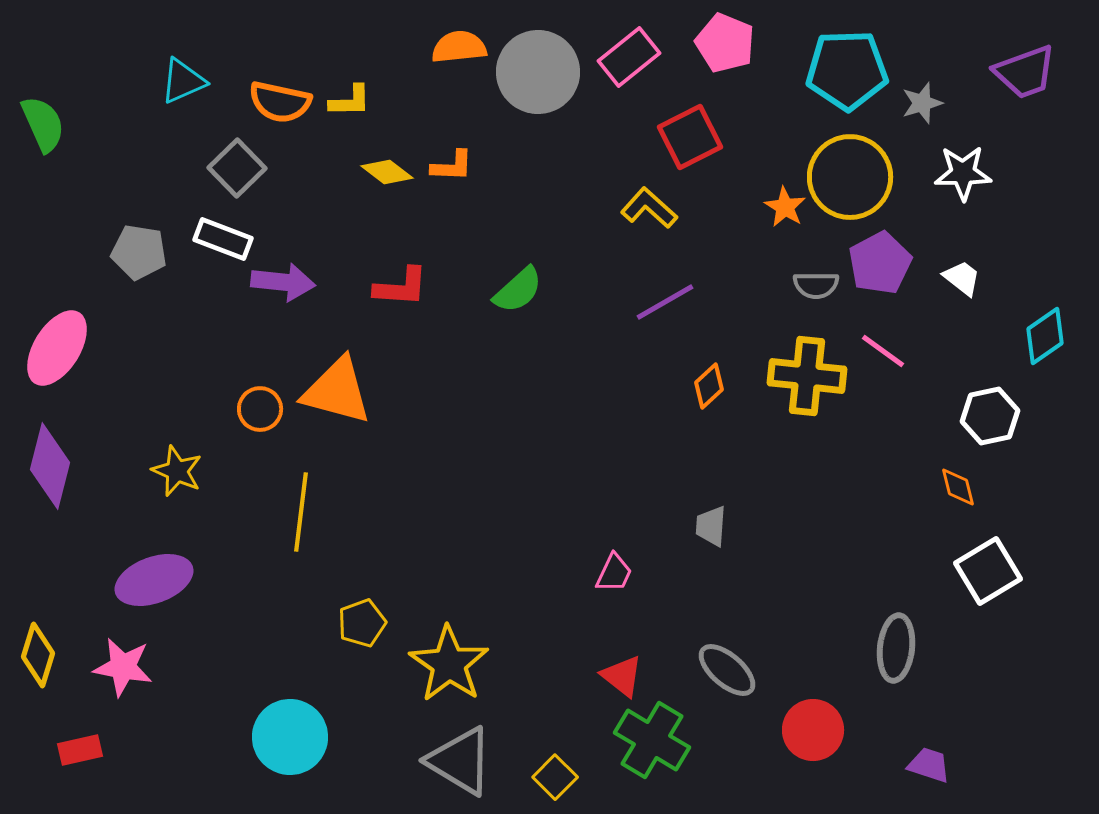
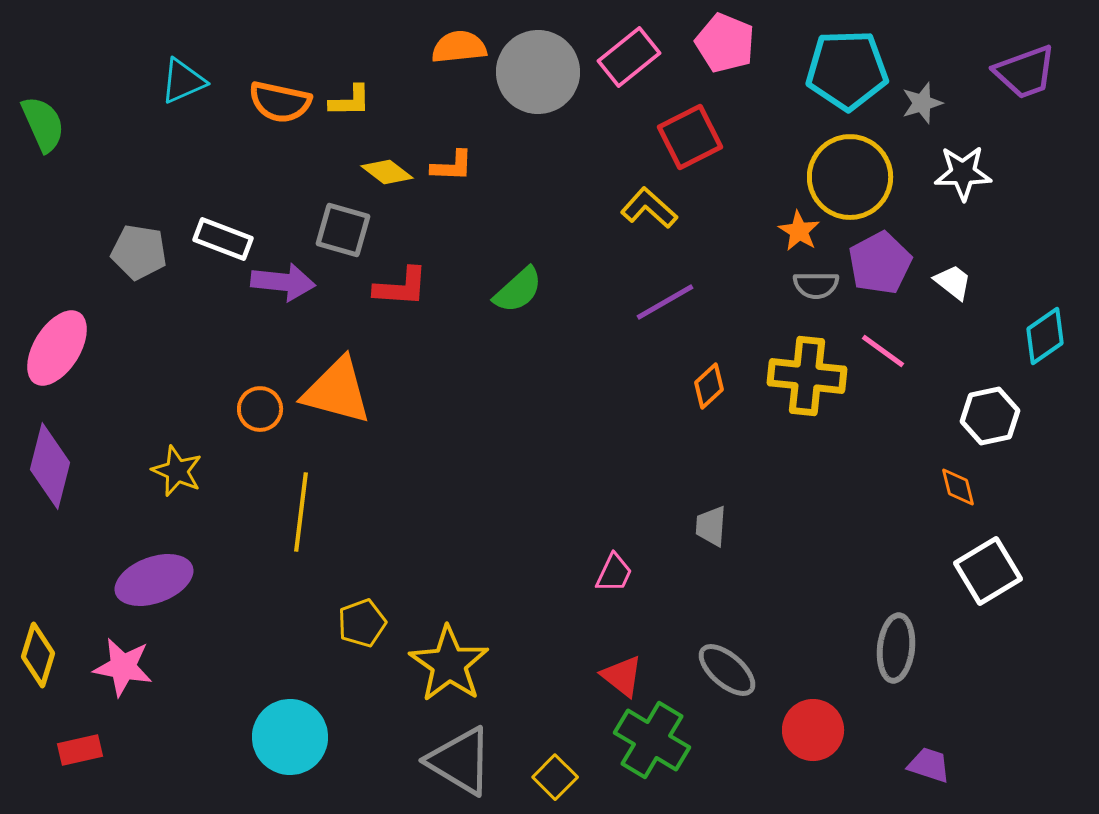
gray square at (237, 168): moved 106 px right, 62 px down; rotated 30 degrees counterclockwise
orange star at (785, 207): moved 14 px right, 24 px down
white trapezoid at (962, 278): moved 9 px left, 4 px down
